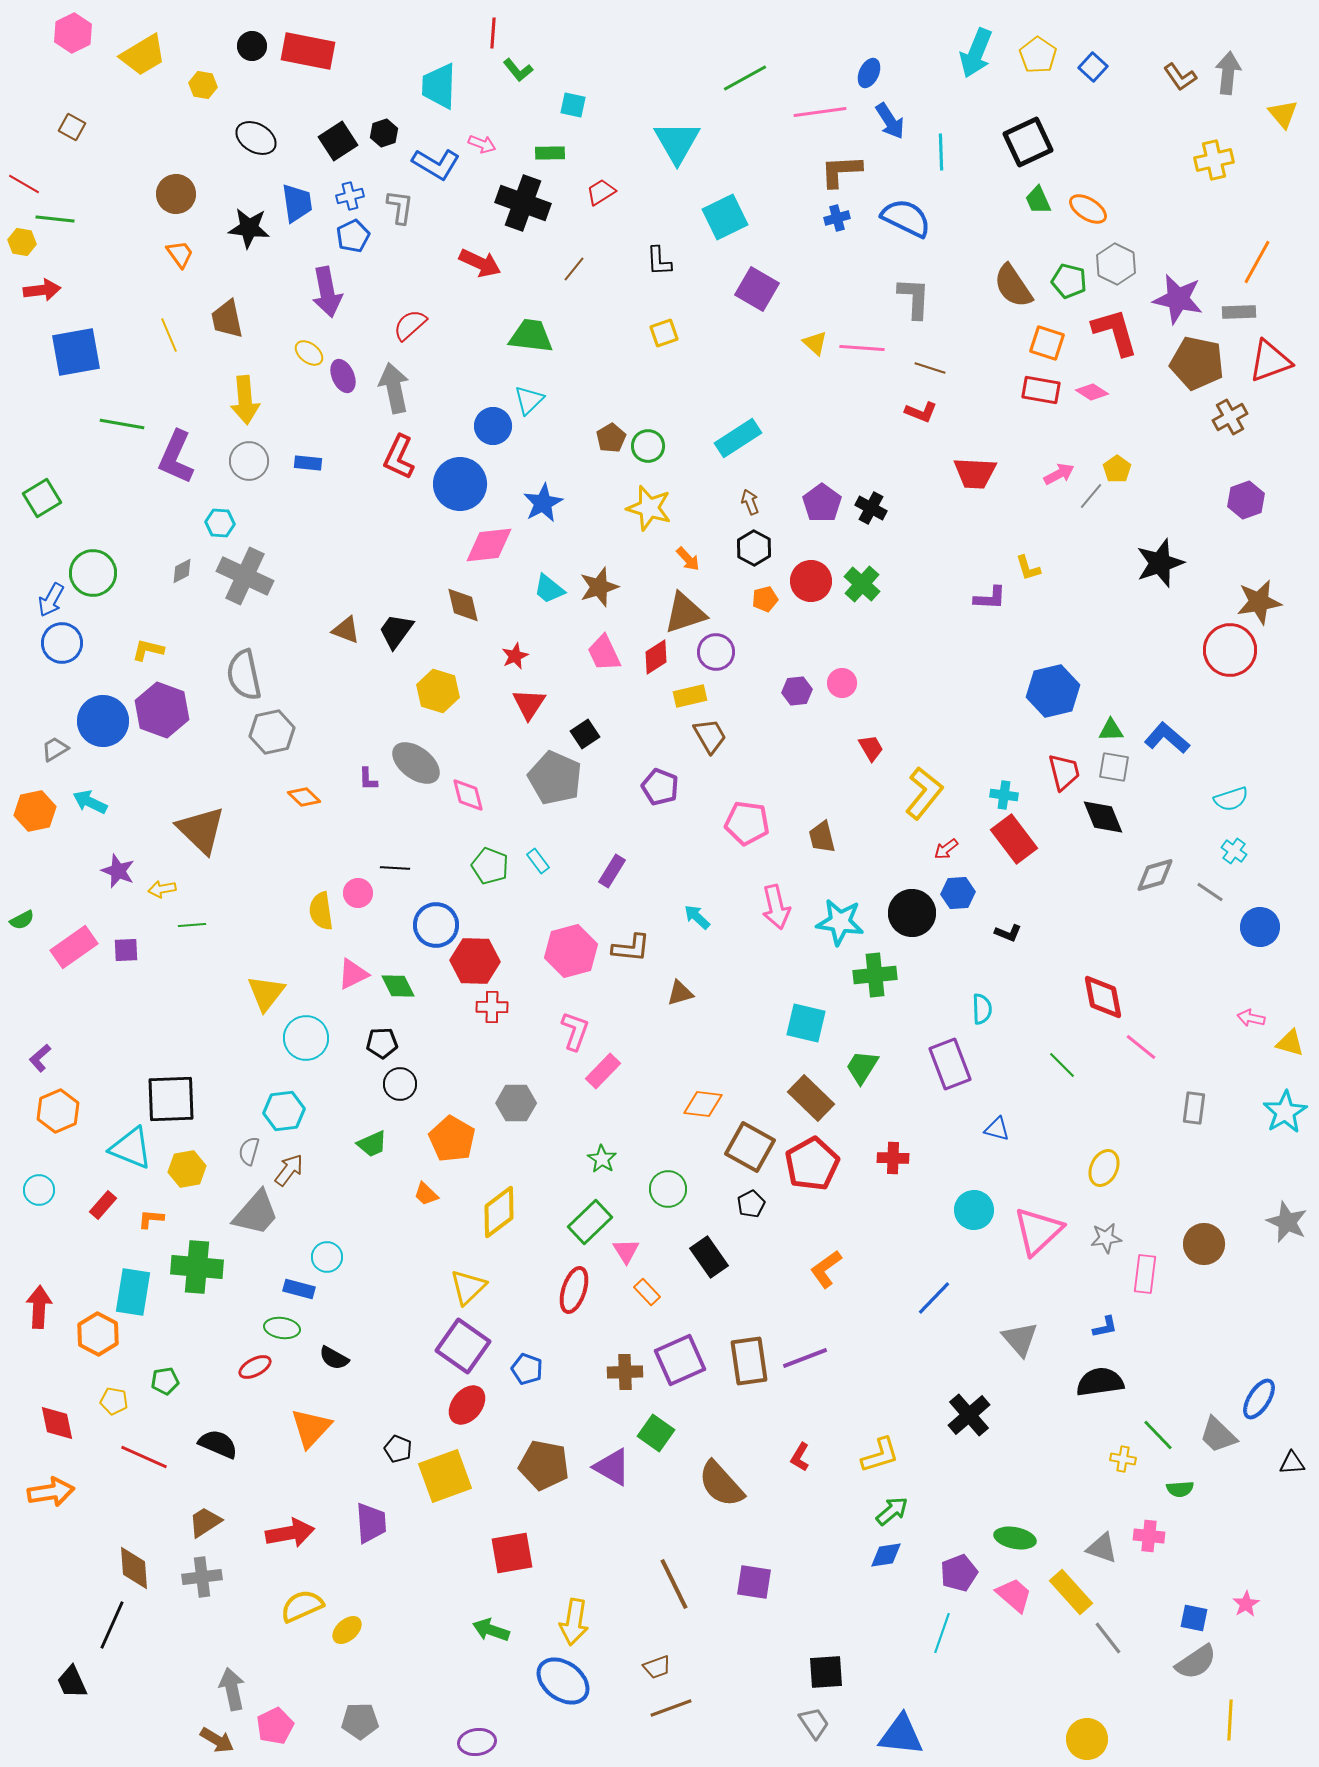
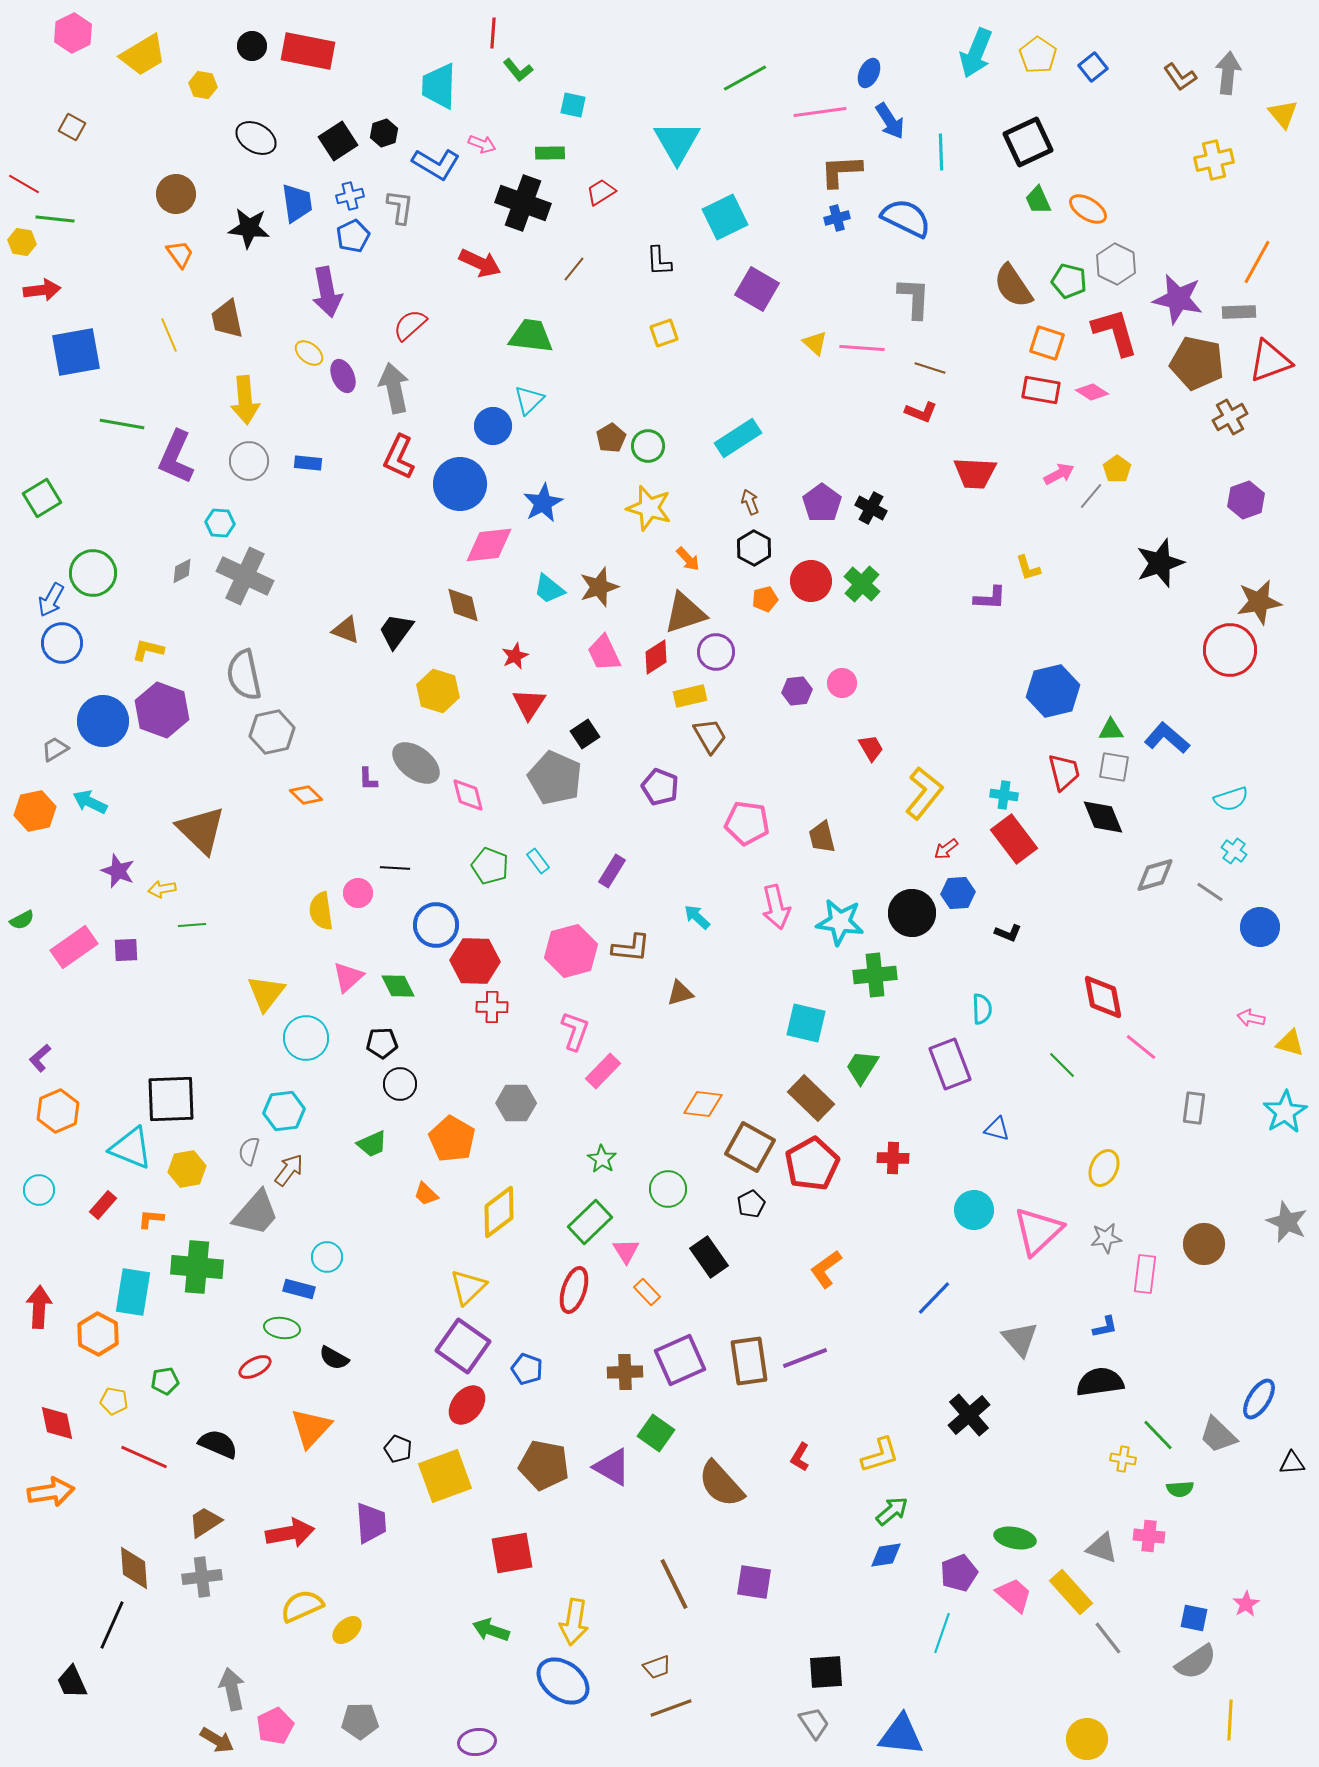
blue square at (1093, 67): rotated 8 degrees clockwise
orange diamond at (304, 797): moved 2 px right, 2 px up
pink triangle at (353, 974): moved 5 px left, 3 px down; rotated 16 degrees counterclockwise
